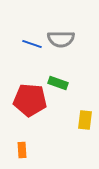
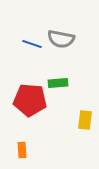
gray semicircle: rotated 12 degrees clockwise
green rectangle: rotated 24 degrees counterclockwise
